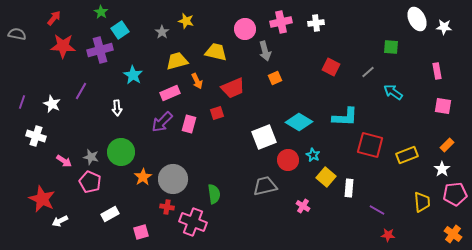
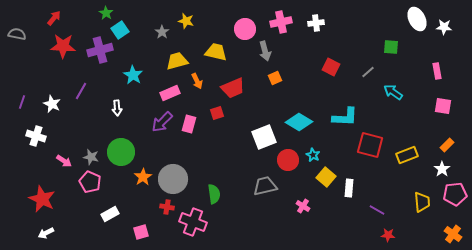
green star at (101, 12): moved 5 px right, 1 px down
white arrow at (60, 221): moved 14 px left, 12 px down
